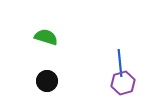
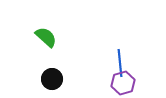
green semicircle: rotated 25 degrees clockwise
black circle: moved 5 px right, 2 px up
